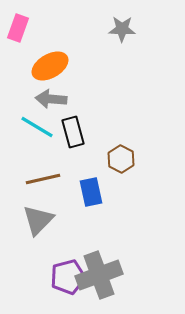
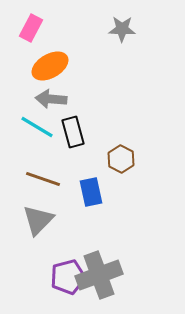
pink rectangle: moved 13 px right; rotated 8 degrees clockwise
brown line: rotated 32 degrees clockwise
